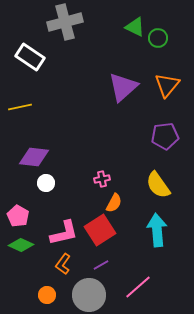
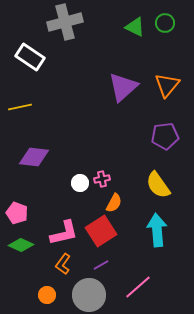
green circle: moved 7 px right, 15 px up
white circle: moved 34 px right
pink pentagon: moved 1 px left, 3 px up; rotated 10 degrees counterclockwise
red square: moved 1 px right, 1 px down
